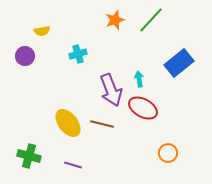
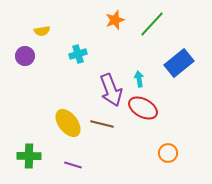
green line: moved 1 px right, 4 px down
green cross: rotated 15 degrees counterclockwise
